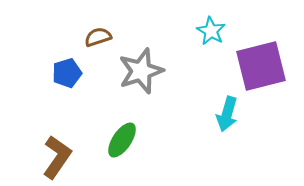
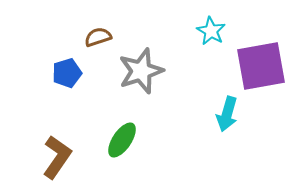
purple square: rotated 4 degrees clockwise
